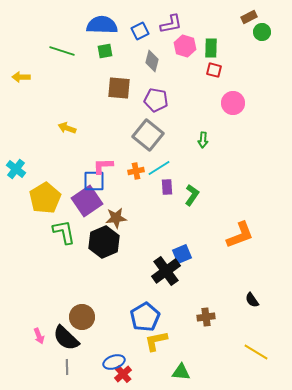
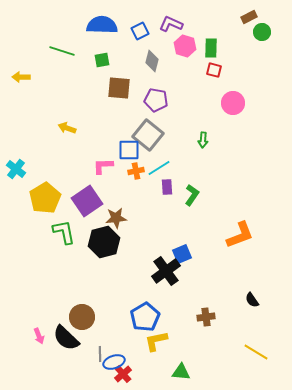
purple L-shape at (171, 24): rotated 145 degrees counterclockwise
green square at (105, 51): moved 3 px left, 9 px down
blue square at (94, 181): moved 35 px right, 31 px up
black hexagon at (104, 242): rotated 8 degrees clockwise
gray line at (67, 367): moved 33 px right, 13 px up
